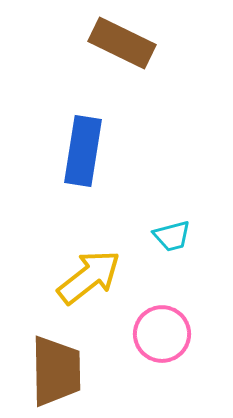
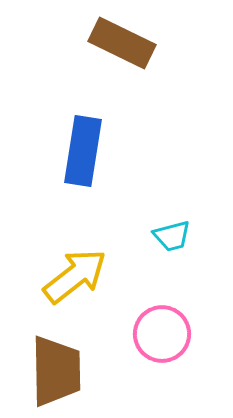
yellow arrow: moved 14 px left, 1 px up
